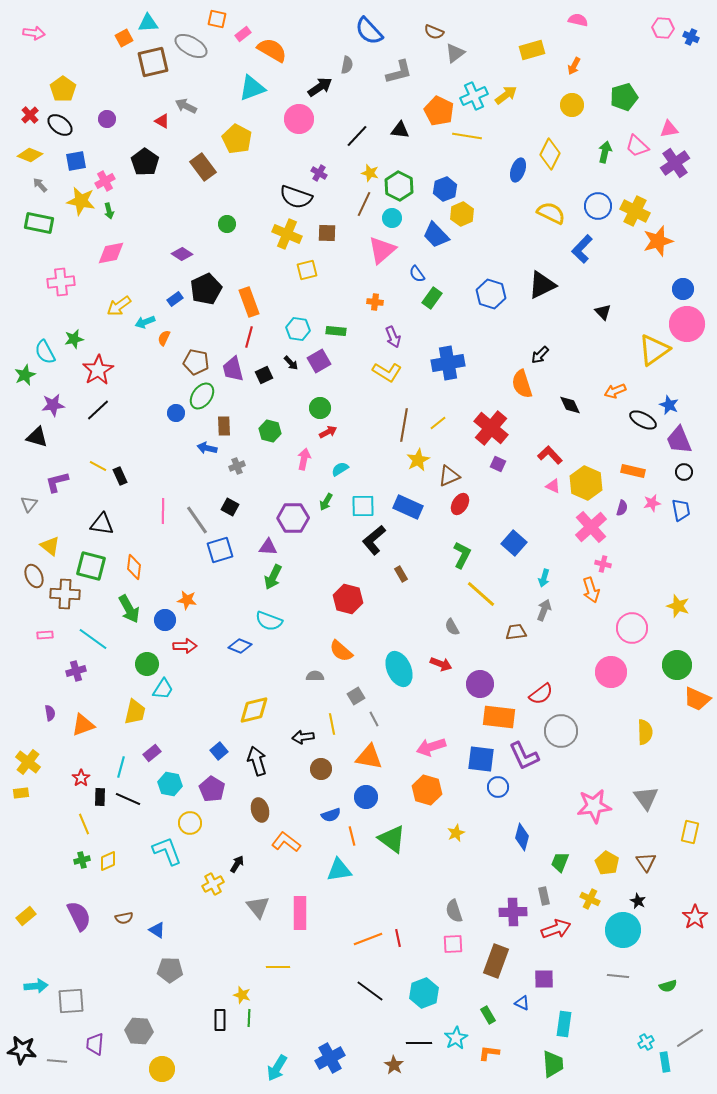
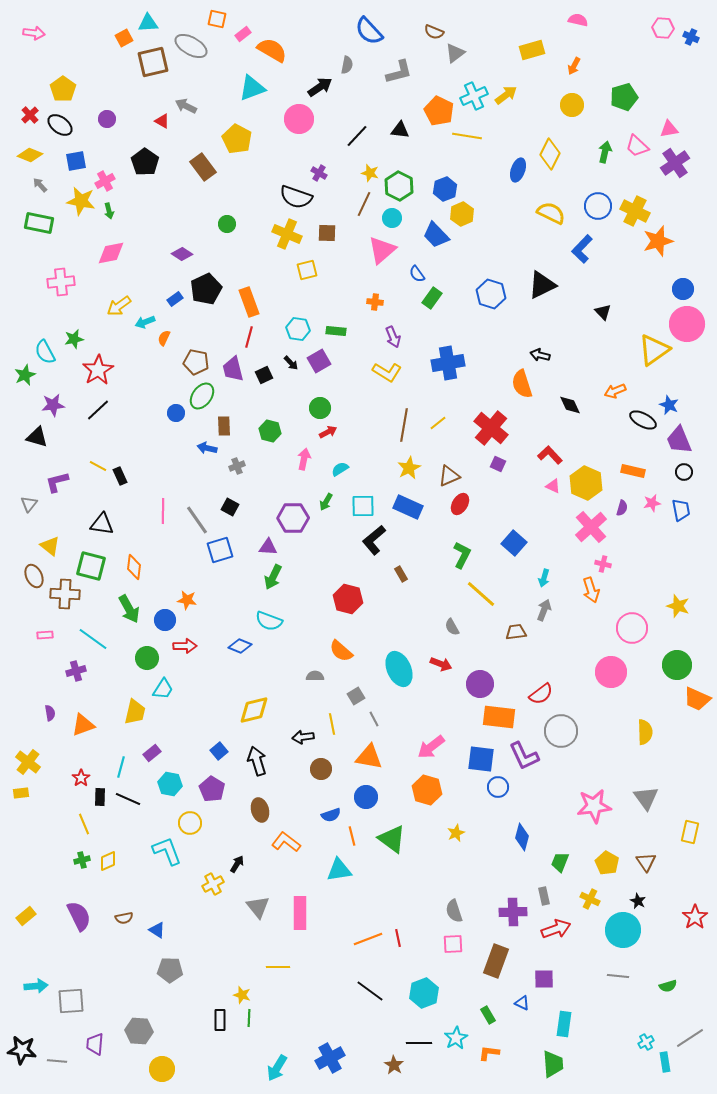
black arrow at (540, 355): rotated 60 degrees clockwise
yellow star at (418, 460): moved 9 px left, 8 px down
green circle at (147, 664): moved 6 px up
pink arrow at (431, 747): rotated 20 degrees counterclockwise
